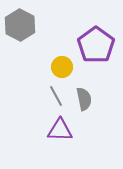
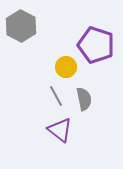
gray hexagon: moved 1 px right, 1 px down
purple pentagon: rotated 18 degrees counterclockwise
yellow circle: moved 4 px right
purple triangle: rotated 36 degrees clockwise
